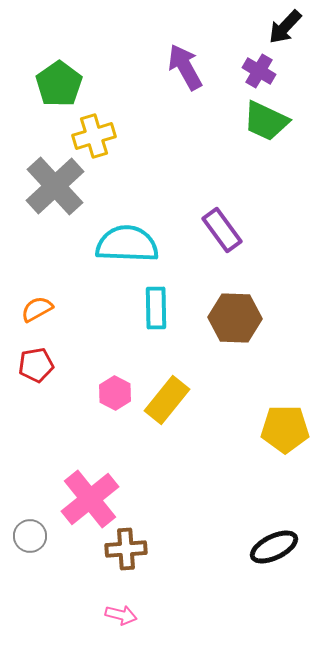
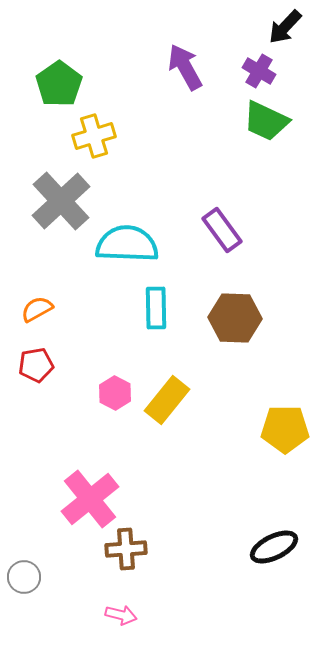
gray cross: moved 6 px right, 15 px down
gray circle: moved 6 px left, 41 px down
